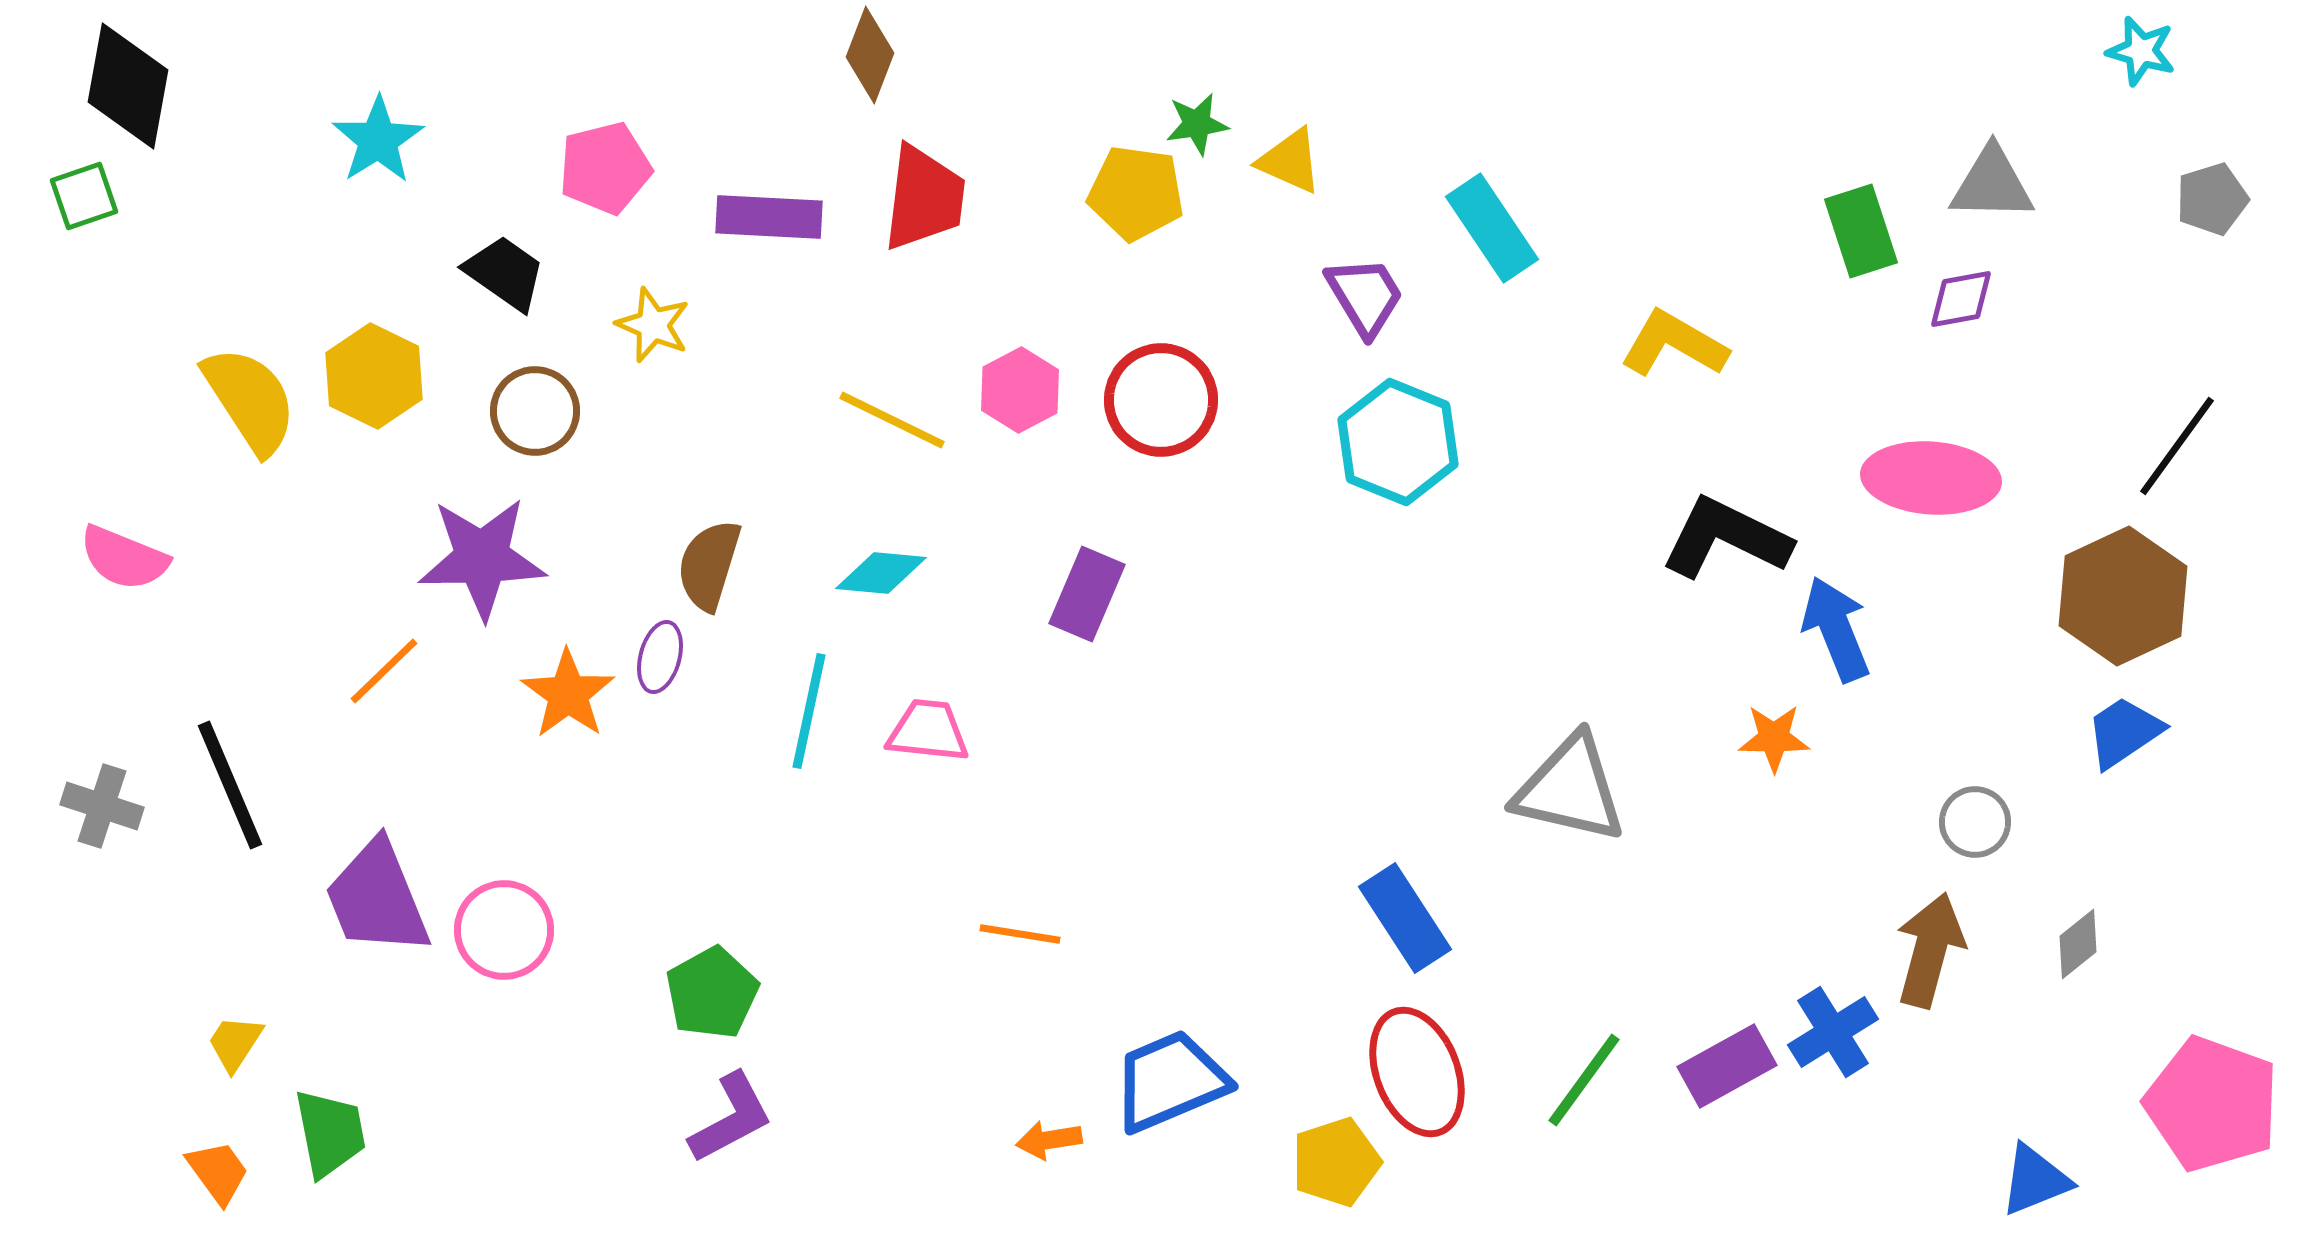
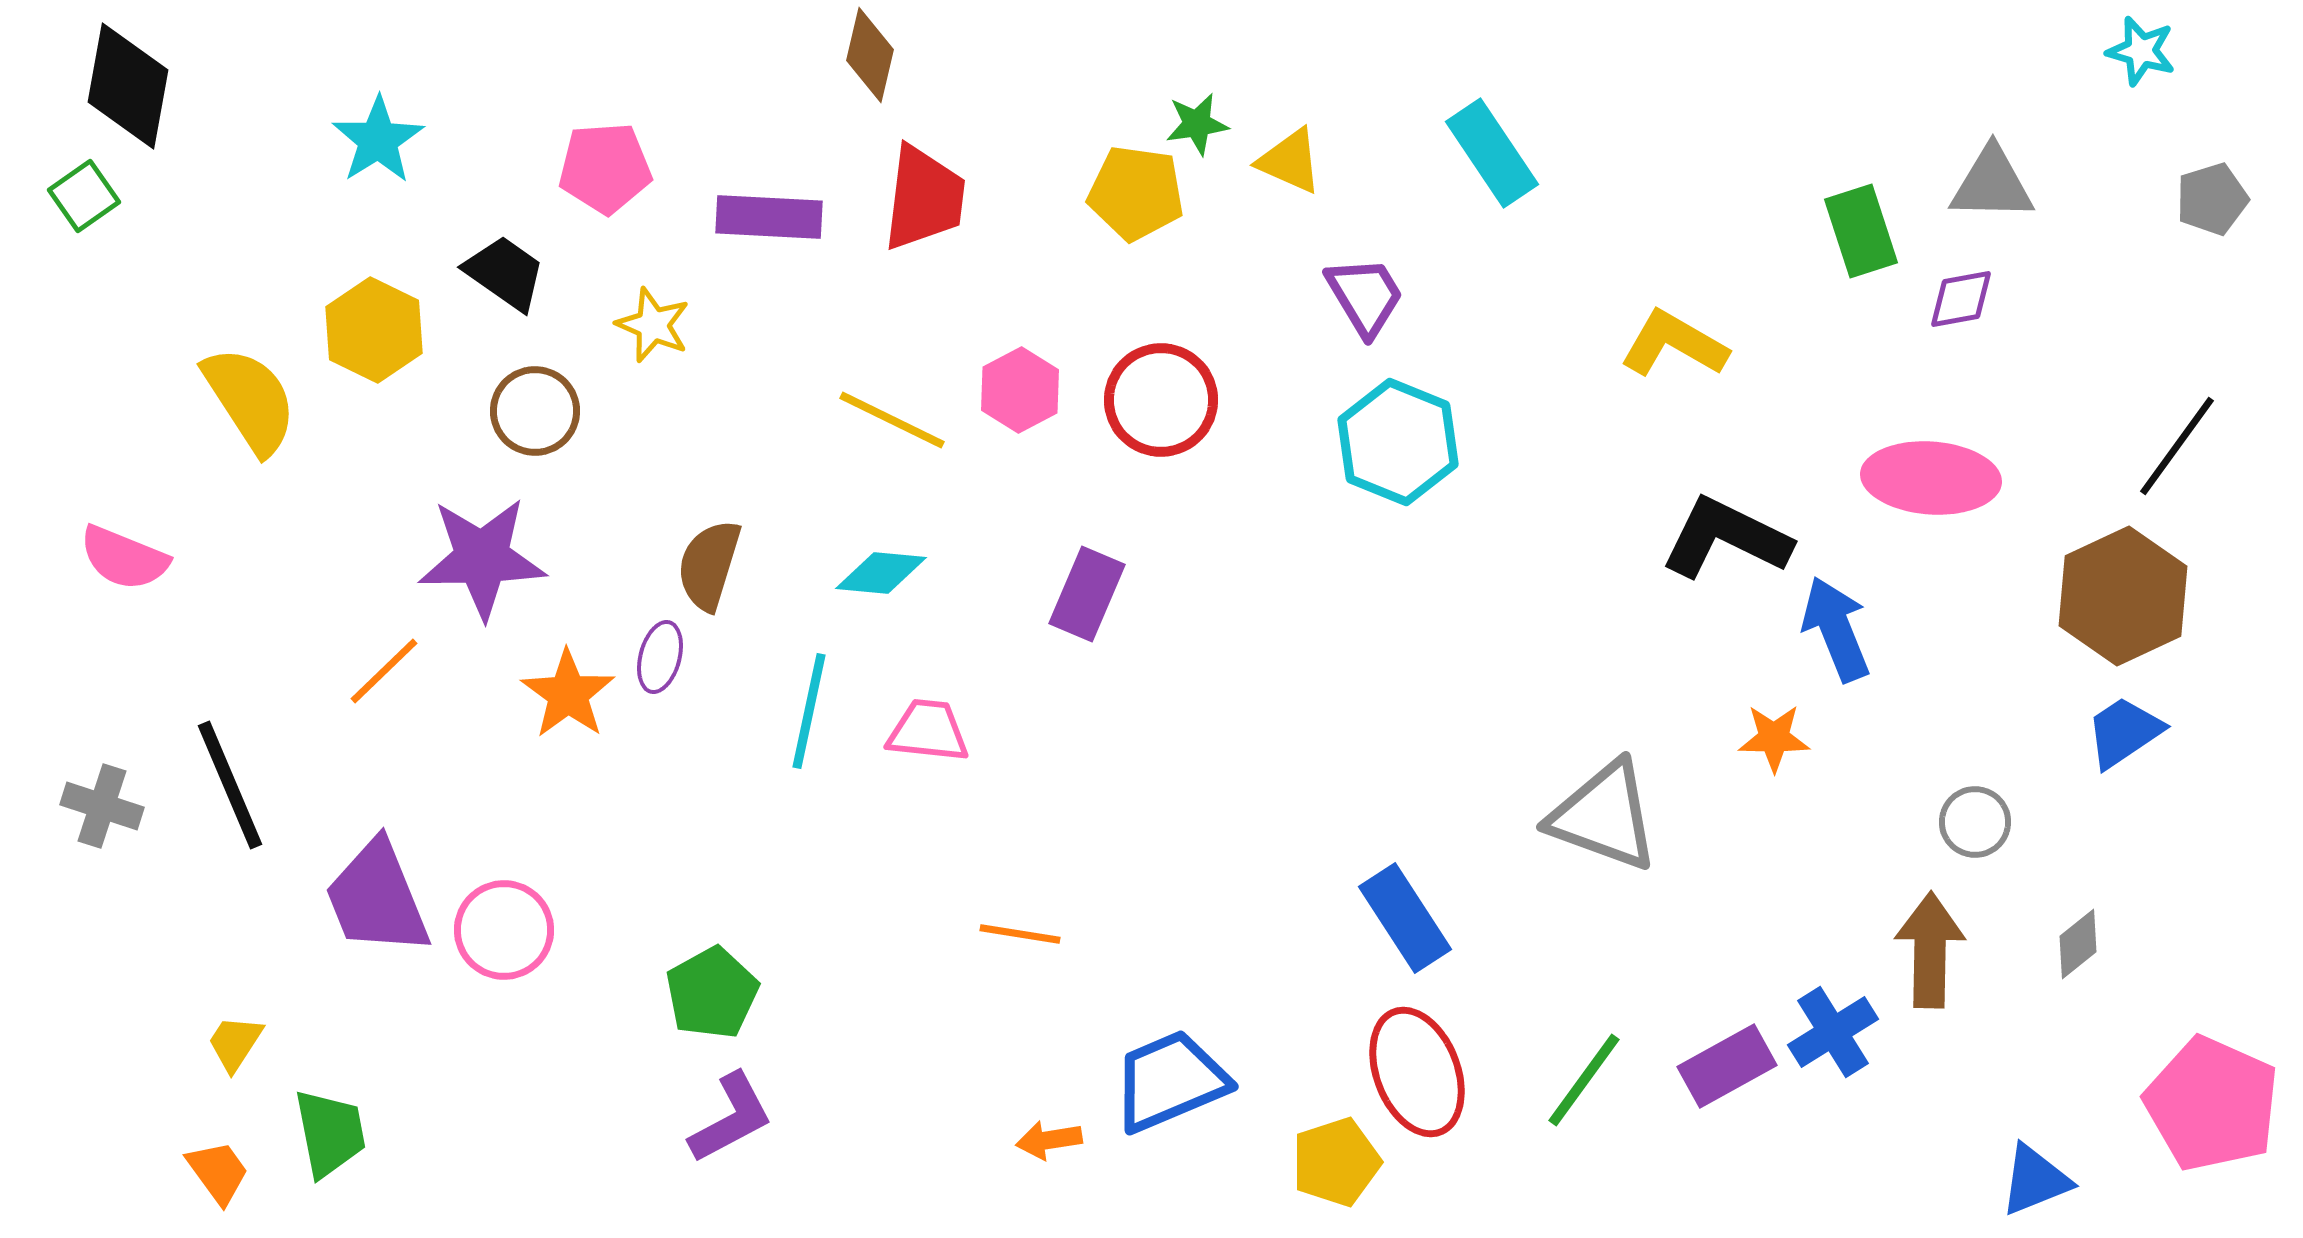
brown diamond at (870, 55): rotated 8 degrees counterclockwise
pink pentagon at (605, 168): rotated 10 degrees clockwise
green square at (84, 196): rotated 16 degrees counterclockwise
cyan rectangle at (1492, 228): moved 75 px up
yellow hexagon at (374, 376): moved 46 px up
gray triangle at (1570, 789): moved 34 px right, 27 px down; rotated 7 degrees clockwise
brown arrow at (1930, 950): rotated 14 degrees counterclockwise
pink pentagon at (2212, 1104): rotated 4 degrees clockwise
